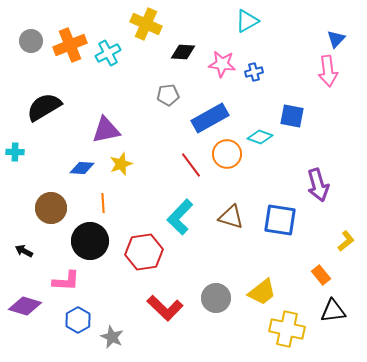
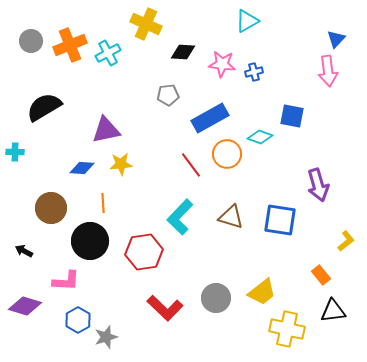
yellow star at (121, 164): rotated 15 degrees clockwise
gray star at (112, 337): moved 6 px left; rotated 30 degrees clockwise
